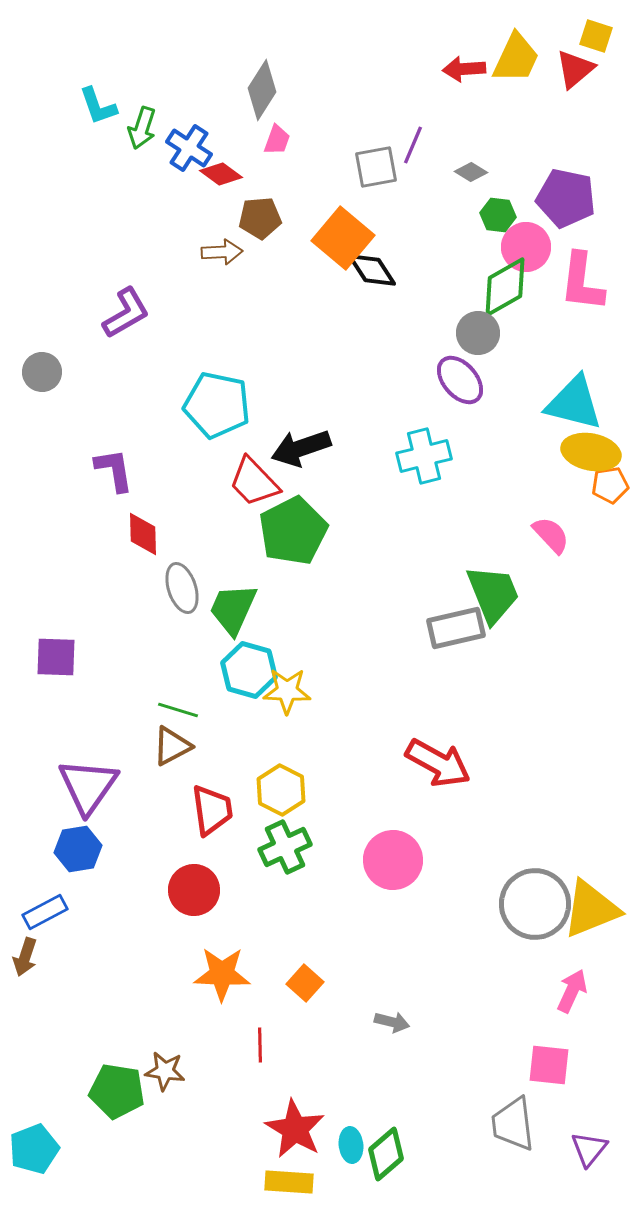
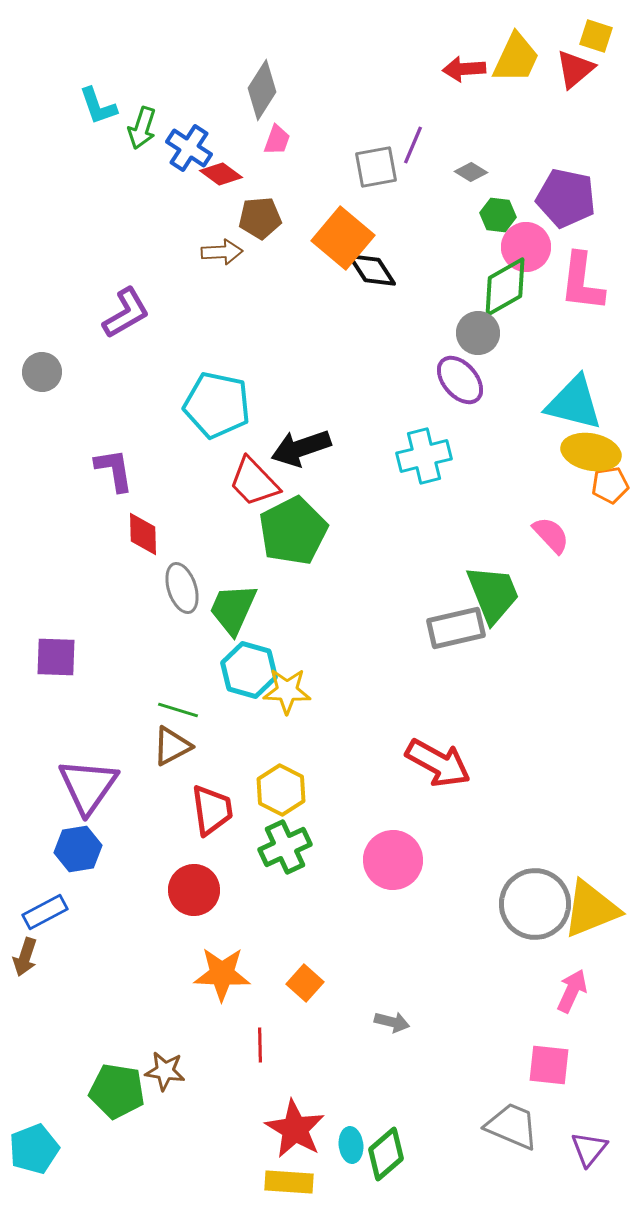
gray trapezoid at (513, 1124): moved 1 px left, 2 px down; rotated 120 degrees clockwise
